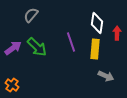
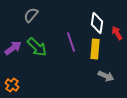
red arrow: rotated 32 degrees counterclockwise
